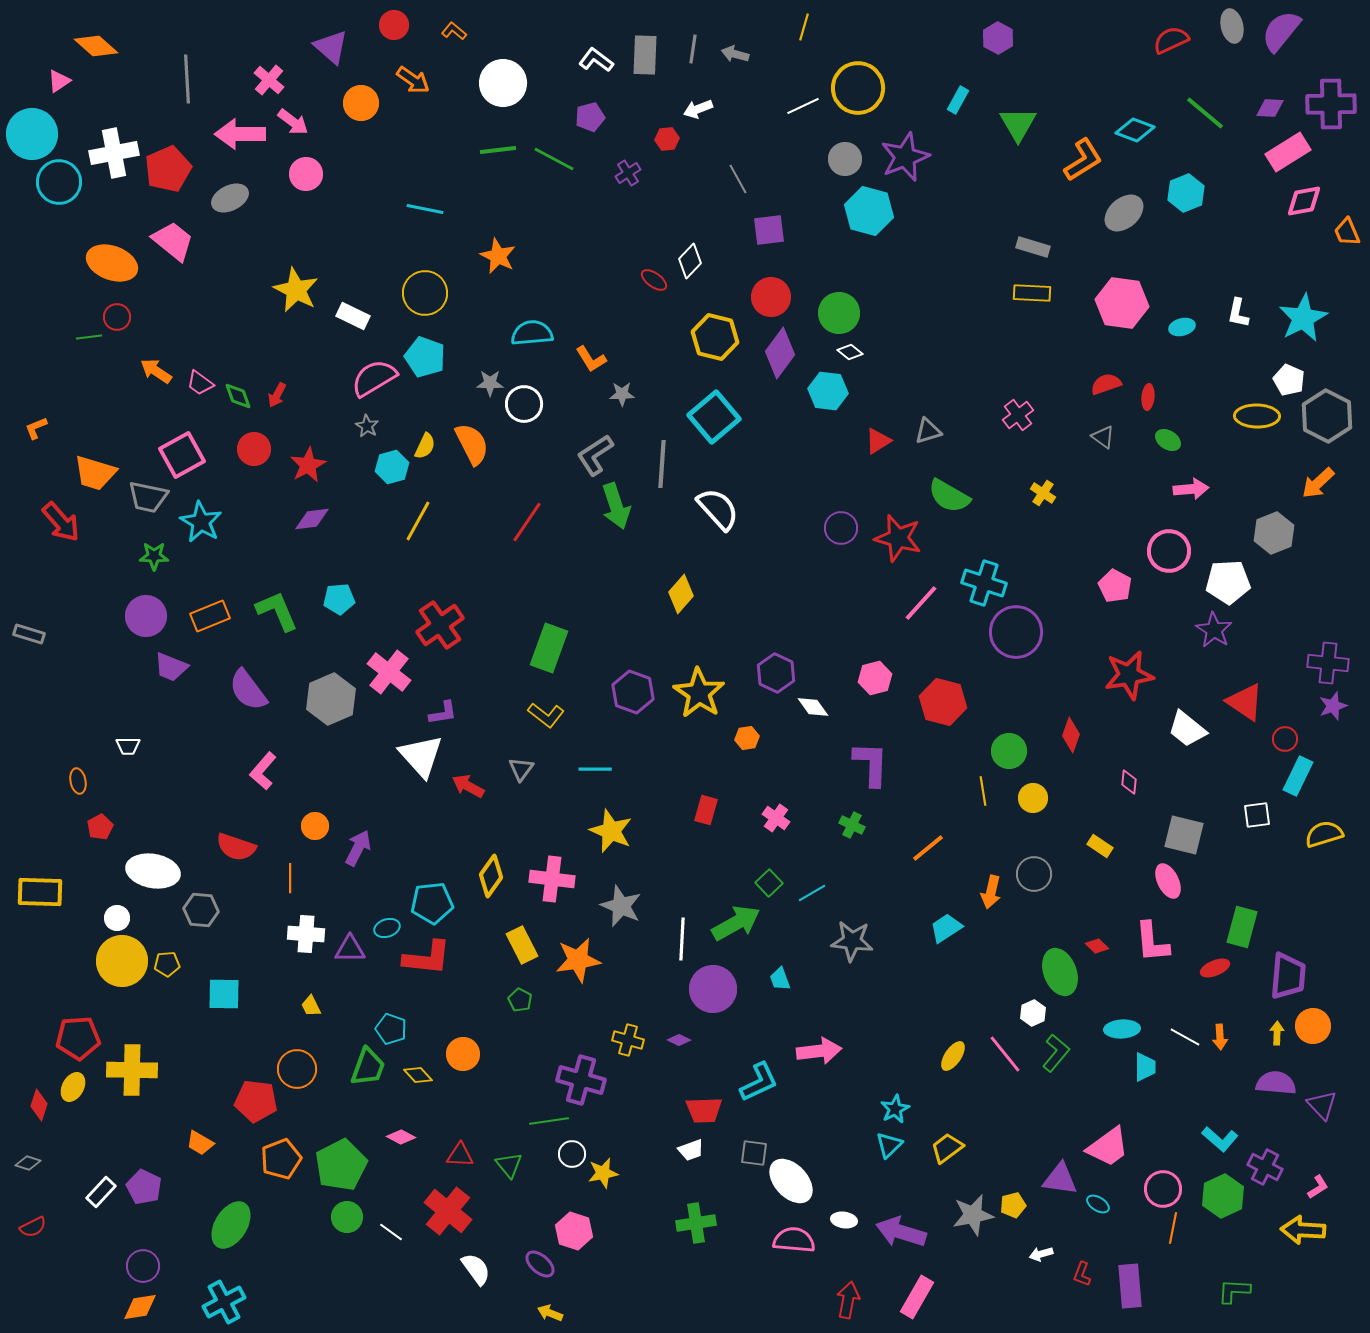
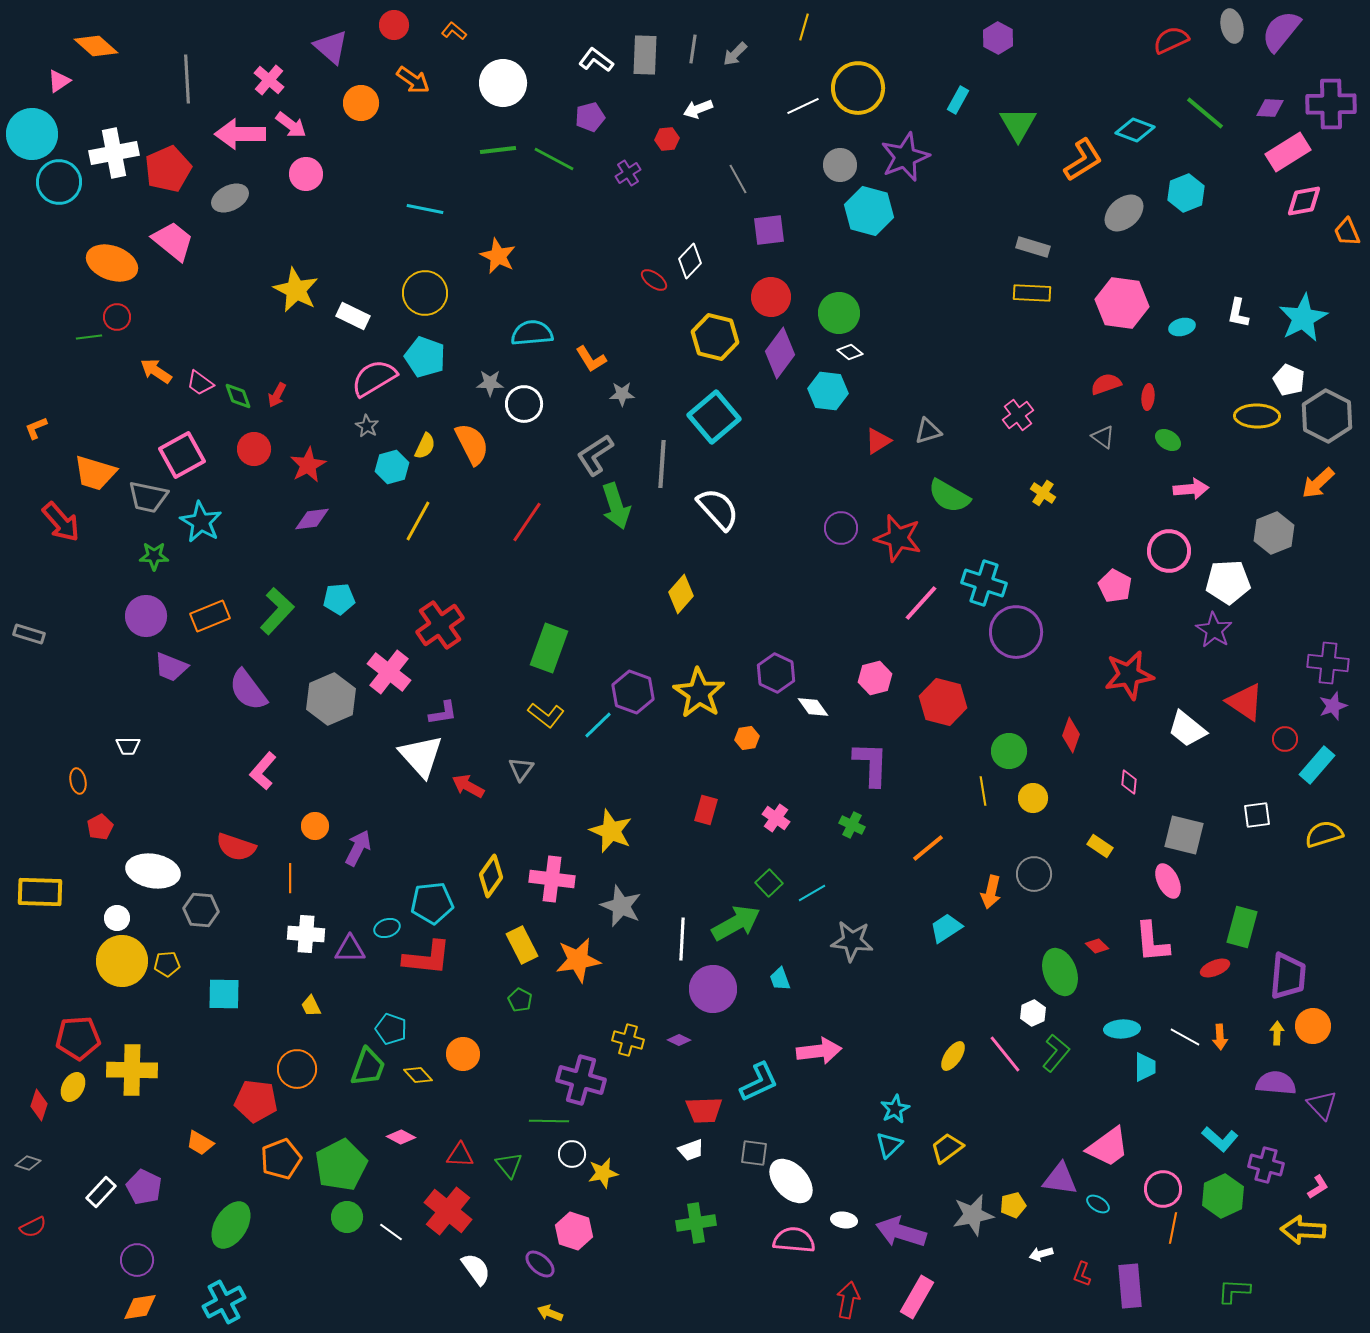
gray arrow at (735, 54): rotated 60 degrees counterclockwise
pink arrow at (293, 122): moved 2 px left, 3 px down
gray circle at (845, 159): moved 5 px left, 6 px down
green L-shape at (277, 611): rotated 66 degrees clockwise
cyan line at (595, 769): moved 3 px right, 44 px up; rotated 44 degrees counterclockwise
cyan rectangle at (1298, 776): moved 19 px right, 11 px up; rotated 15 degrees clockwise
green line at (549, 1121): rotated 9 degrees clockwise
purple cross at (1265, 1167): moved 1 px right, 2 px up; rotated 12 degrees counterclockwise
purple circle at (143, 1266): moved 6 px left, 6 px up
